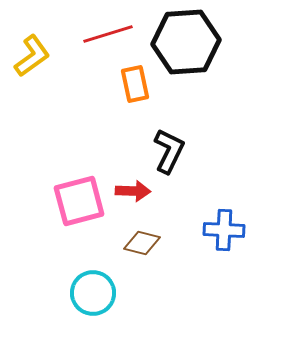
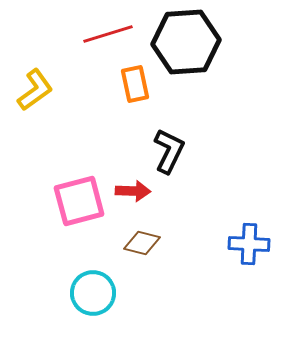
yellow L-shape: moved 3 px right, 34 px down
blue cross: moved 25 px right, 14 px down
